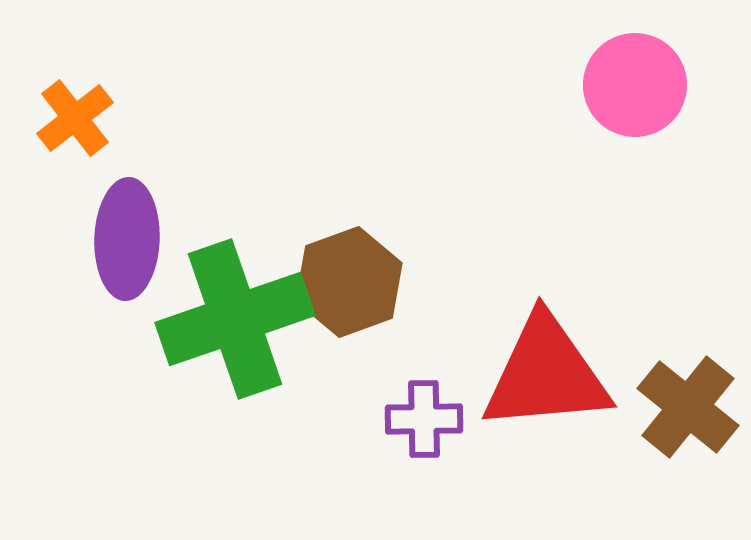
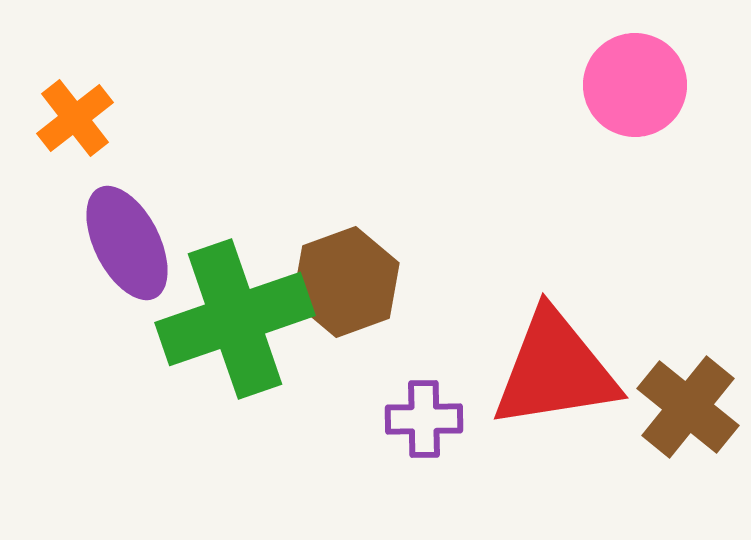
purple ellipse: moved 4 px down; rotated 29 degrees counterclockwise
brown hexagon: moved 3 px left
red triangle: moved 9 px right, 4 px up; rotated 4 degrees counterclockwise
